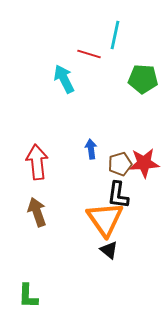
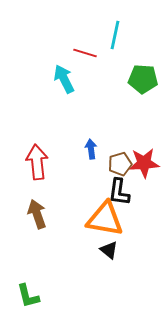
red line: moved 4 px left, 1 px up
black L-shape: moved 1 px right, 3 px up
brown arrow: moved 2 px down
orange triangle: rotated 45 degrees counterclockwise
green L-shape: rotated 16 degrees counterclockwise
